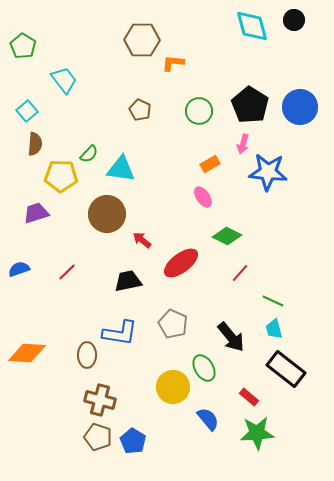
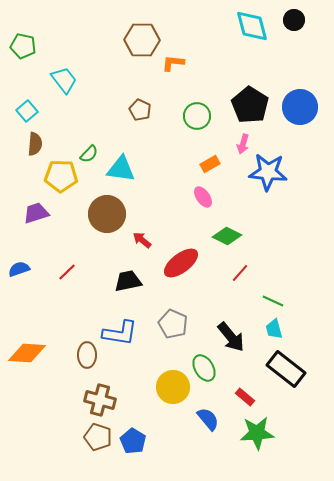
green pentagon at (23, 46): rotated 20 degrees counterclockwise
green circle at (199, 111): moved 2 px left, 5 px down
red rectangle at (249, 397): moved 4 px left
